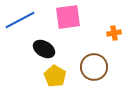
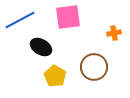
black ellipse: moved 3 px left, 2 px up
